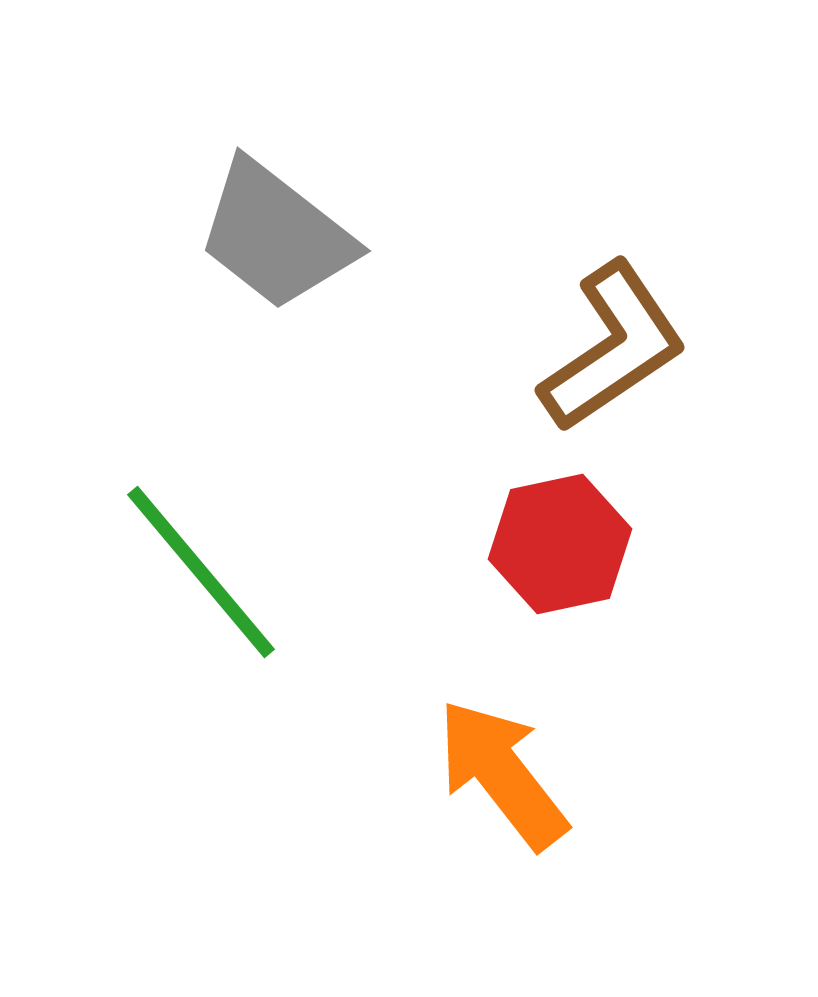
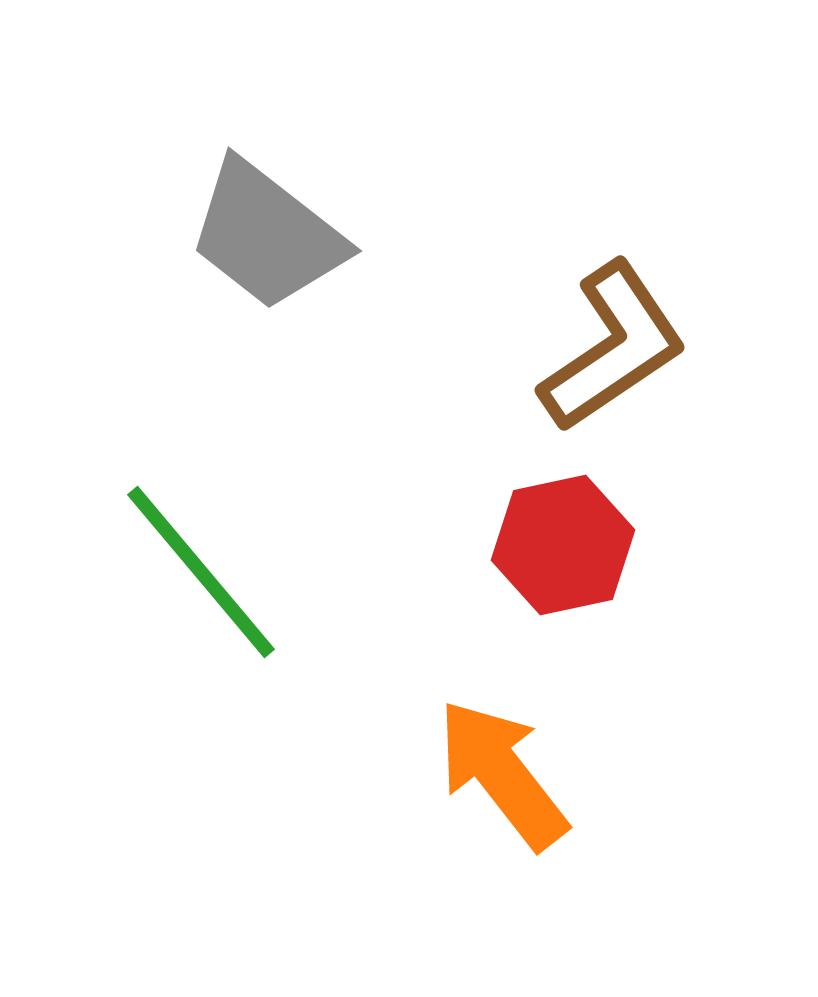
gray trapezoid: moved 9 px left
red hexagon: moved 3 px right, 1 px down
